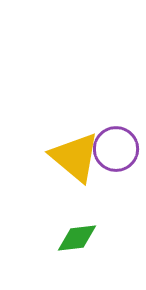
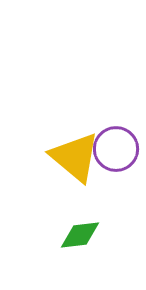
green diamond: moved 3 px right, 3 px up
